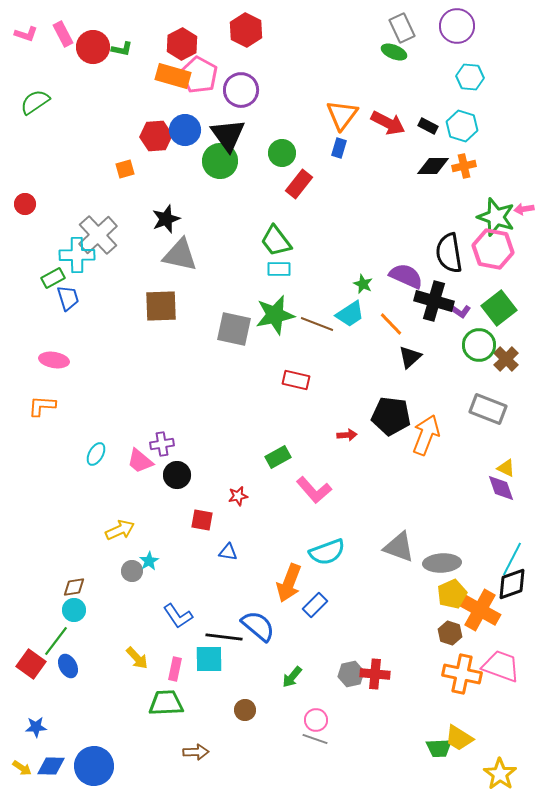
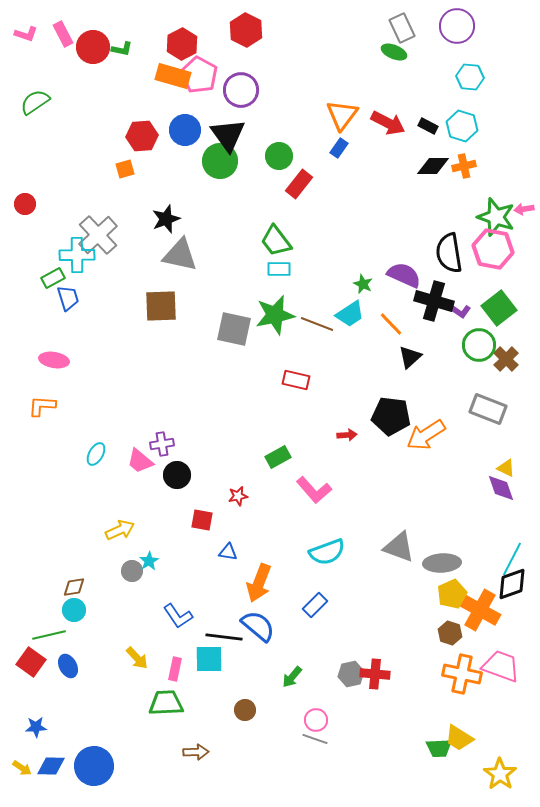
red hexagon at (156, 136): moved 14 px left
blue rectangle at (339, 148): rotated 18 degrees clockwise
green circle at (282, 153): moved 3 px left, 3 px down
purple semicircle at (406, 276): moved 2 px left, 1 px up
orange arrow at (426, 435): rotated 144 degrees counterclockwise
orange arrow at (289, 583): moved 30 px left
green line at (56, 641): moved 7 px left, 6 px up; rotated 40 degrees clockwise
red square at (31, 664): moved 2 px up
